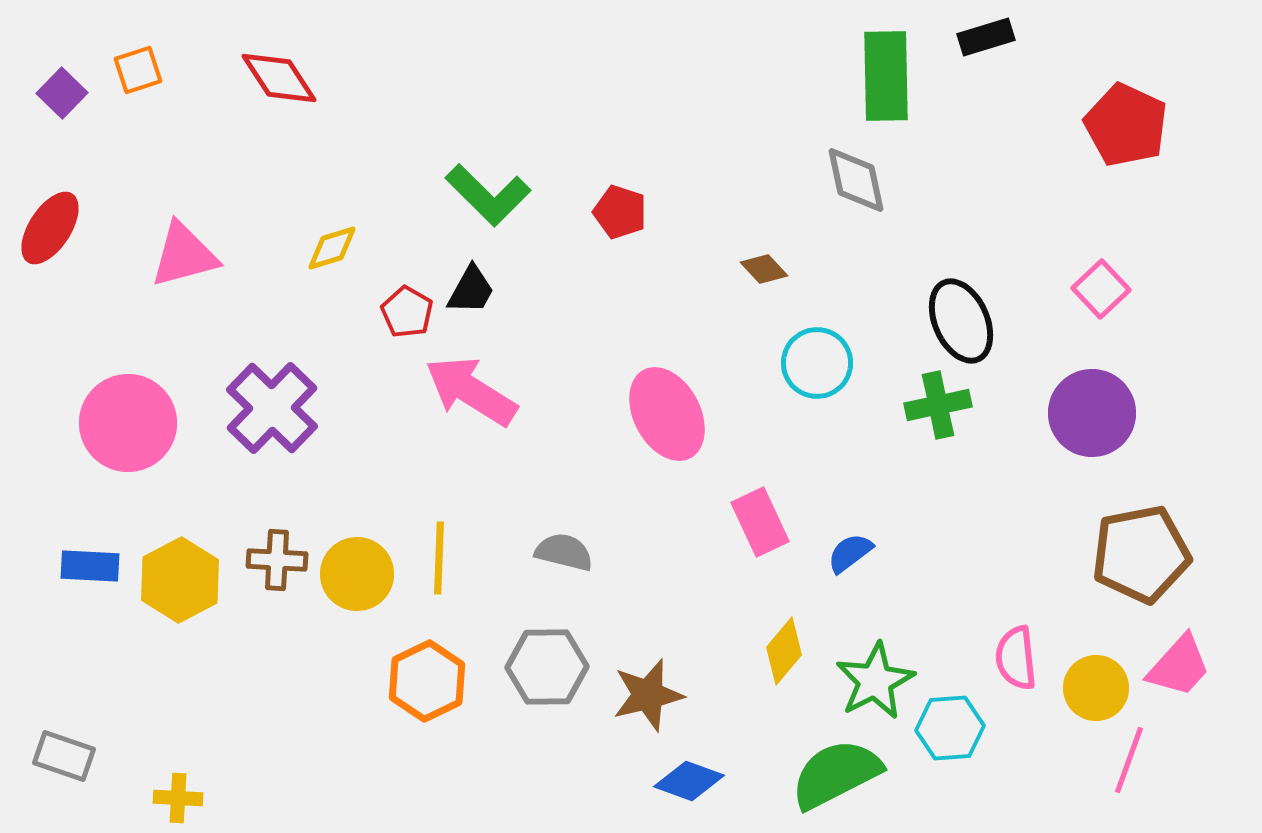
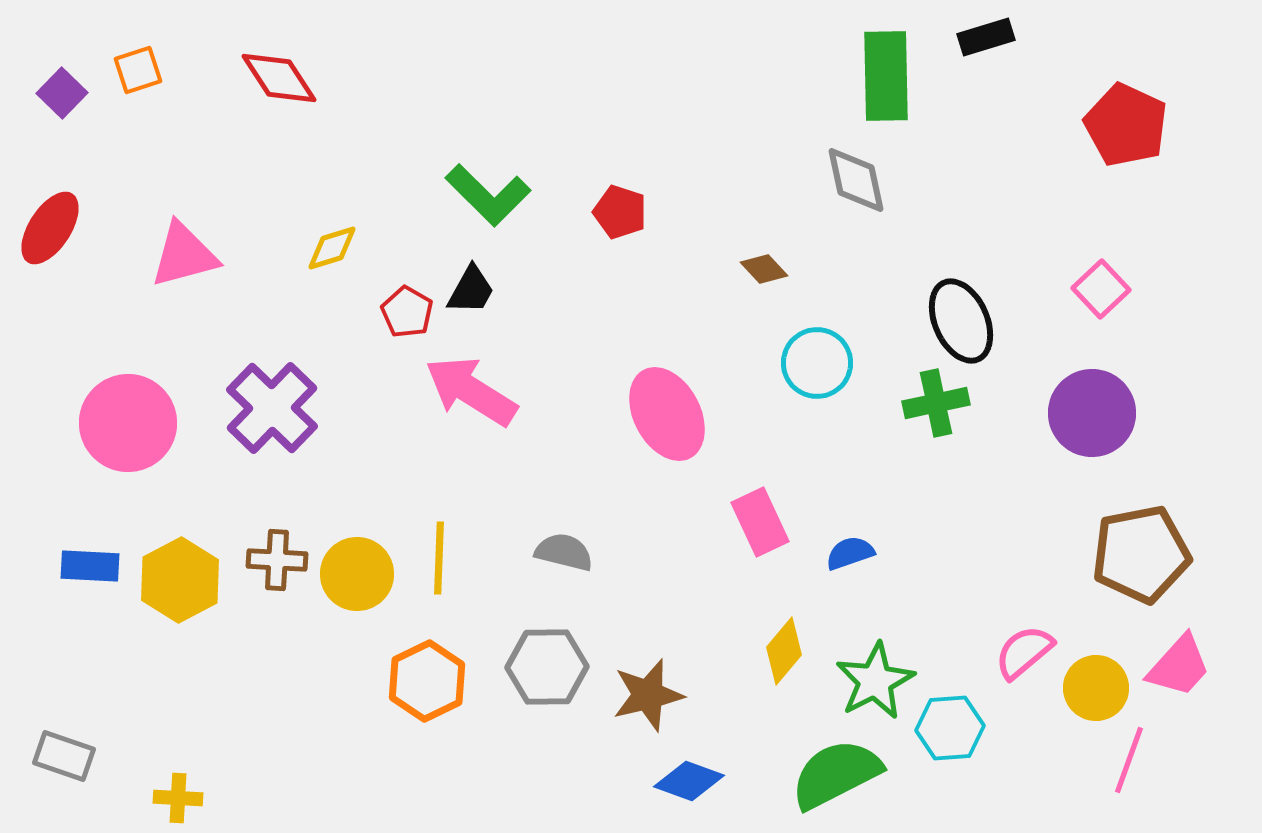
green cross at (938, 405): moved 2 px left, 2 px up
blue semicircle at (850, 553): rotated 18 degrees clockwise
pink semicircle at (1016, 658): moved 8 px right, 6 px up; rotated 56 degrees clockwise
